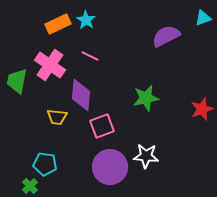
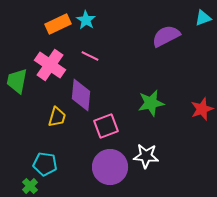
green star: moved 5 px right, 5 px down
yellow trapezoid: rotated 80 degrees counterclockwise
pink square: moved 4 px right
